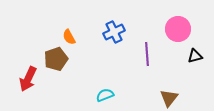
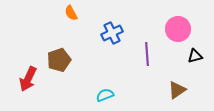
blue cross: moved 2 px left, 1 px down
orange semicircle: moved 2 px right, 24 px up
brown pentagon: moved 3 px right, 1 px down
brown triangle: moved 8 px right, 8 px up; rotated 18 degrees clockwise
